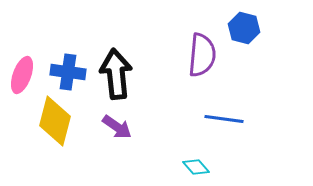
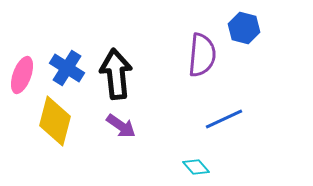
blue cross: moved 1 px left, 4 px up; rotated 24 degrees clockwise
blue line: rotated 33 degrees counterclockwise
purple arrow: moved 4 px right, 1 px up
